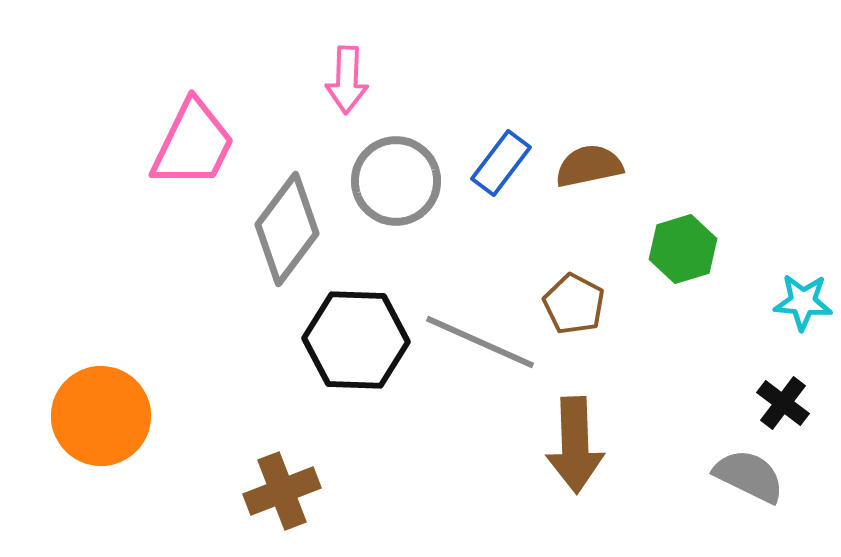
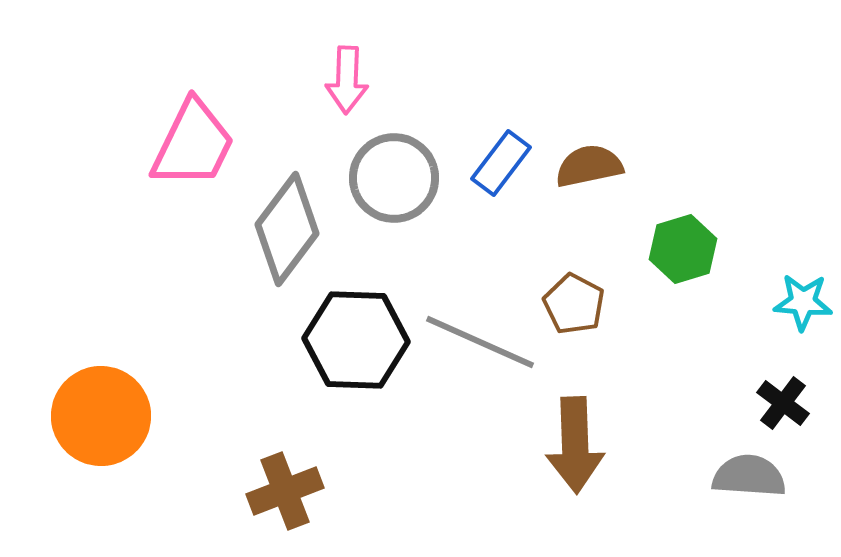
gray circle: moved 2 px left, 3 px up
gray semicircle: rotated 22 degrees counterclockwise
brown cross: moved 3 px right
